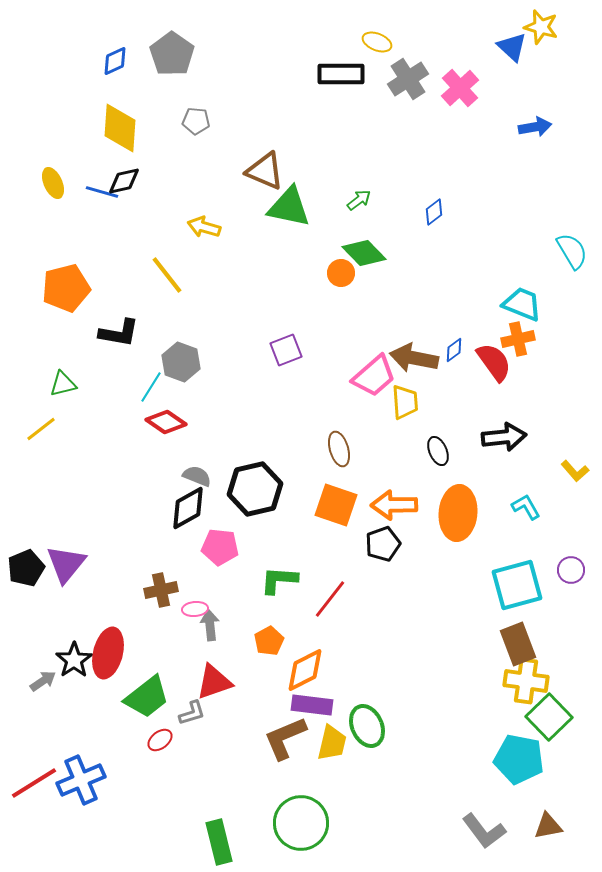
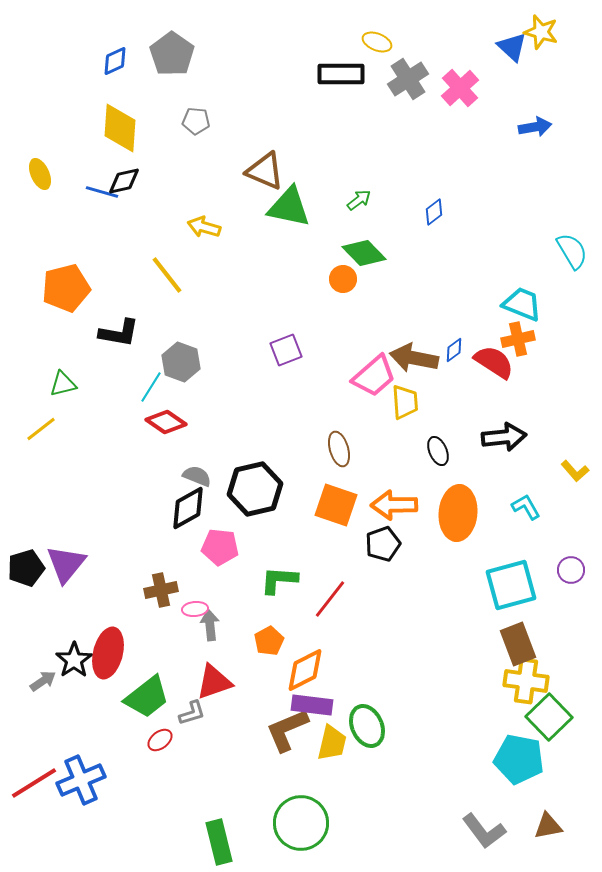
yellow star at (541, 27): moved 5 px down
yellow ellipse at (53, 183): moved 13 px left, 9 px up
orange circle at (341, 273): moved 2 px right, 6 px down
red semicircle at (494, 362): rotated 21 degrees counterclockwise
black pentagon at (26, 568): rotated 6 degrees clockwise
cyan square at (517, 585): moved 6 px left
brown L-shape at (285, 738): moved 2 px right, 8 px up
